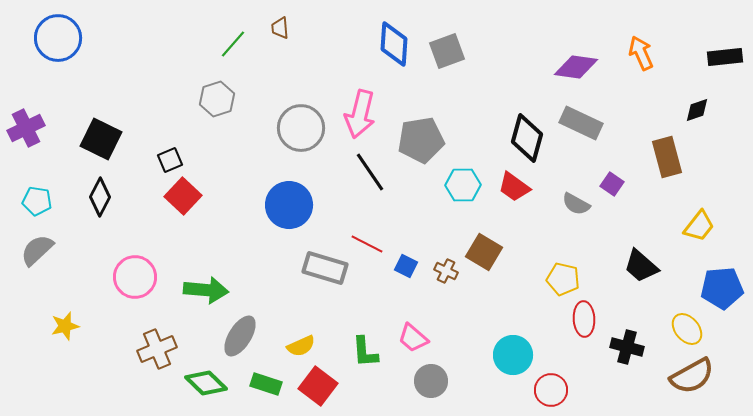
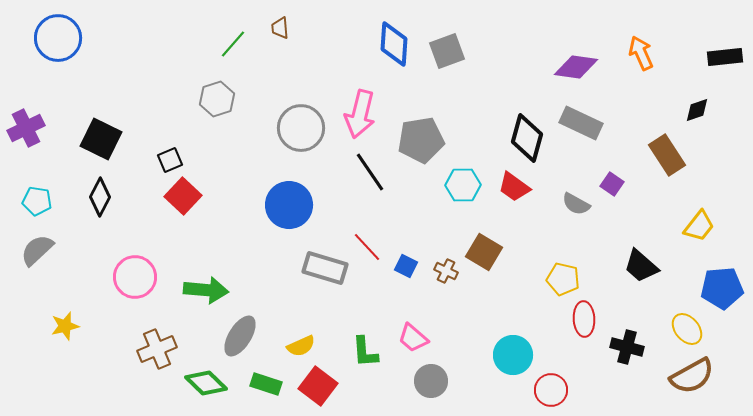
brown rectangle at (667, 157): moved 2 px up; rotated 18 degrees counterclockwise
red line at (367, 244): moved 3 px down; rotated 20 degrees clockwise
